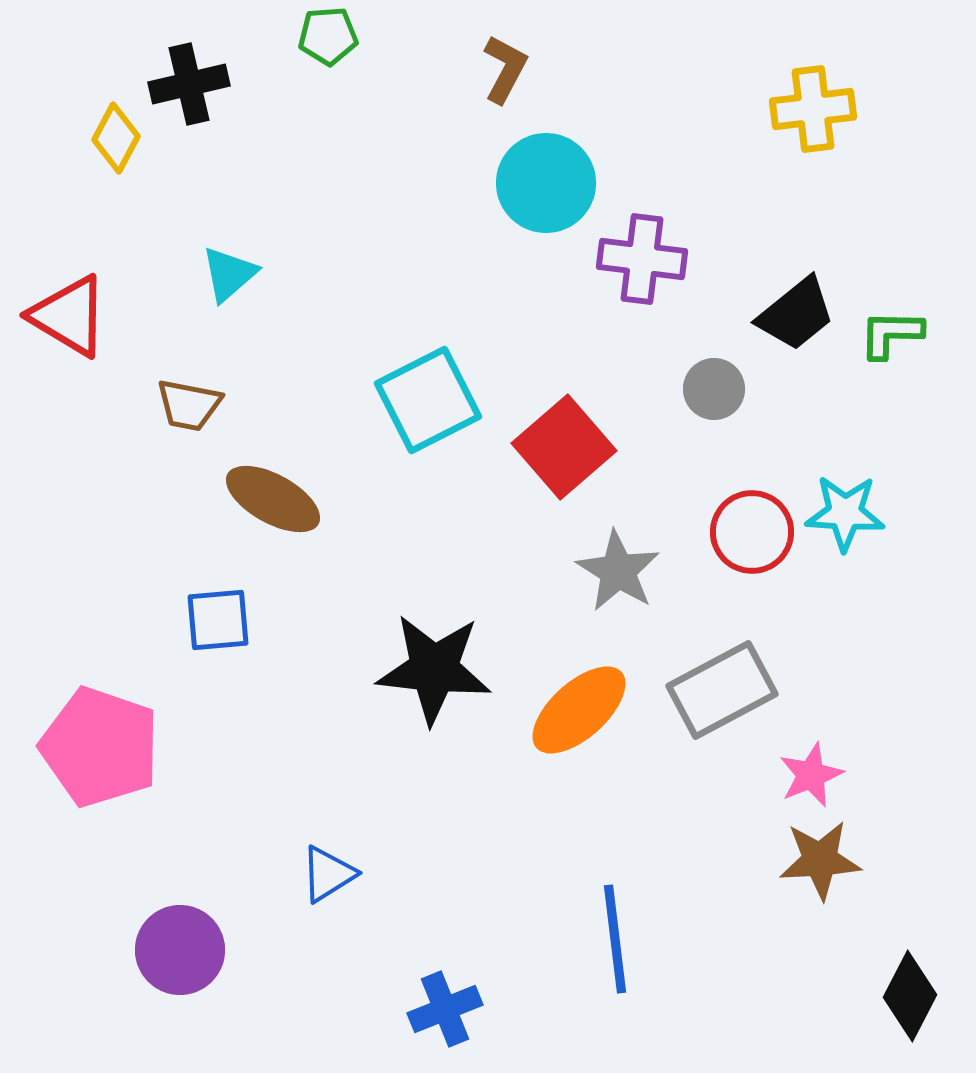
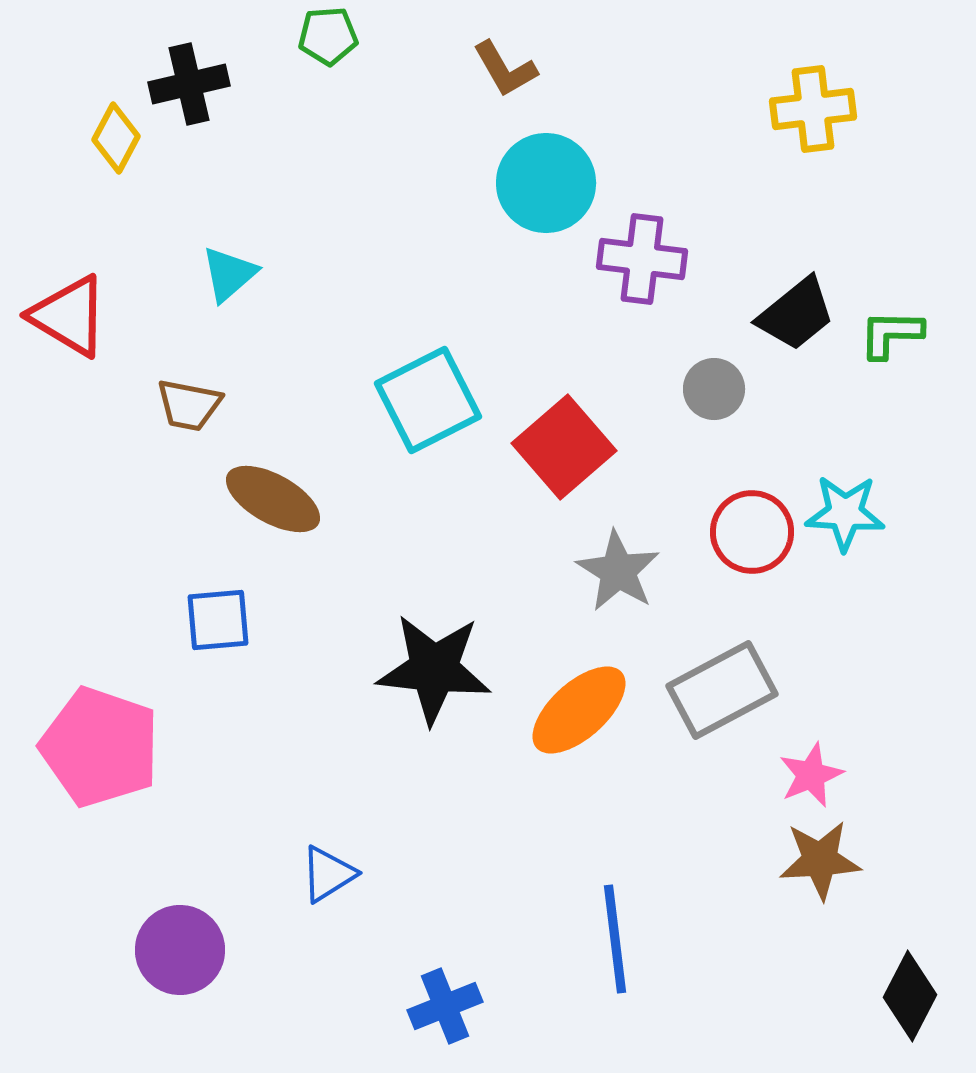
brown L-shape: rotated 122 degrees clockwise
blue cross: moved 3 px up
